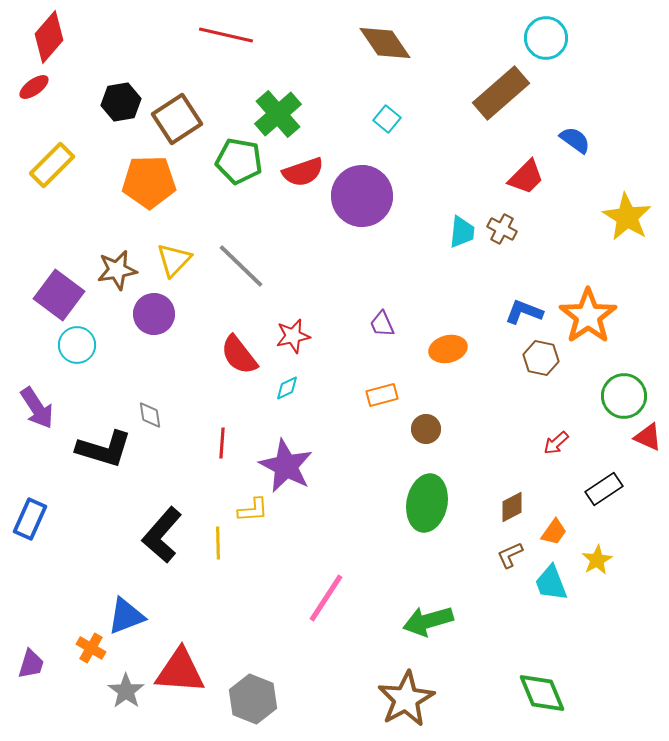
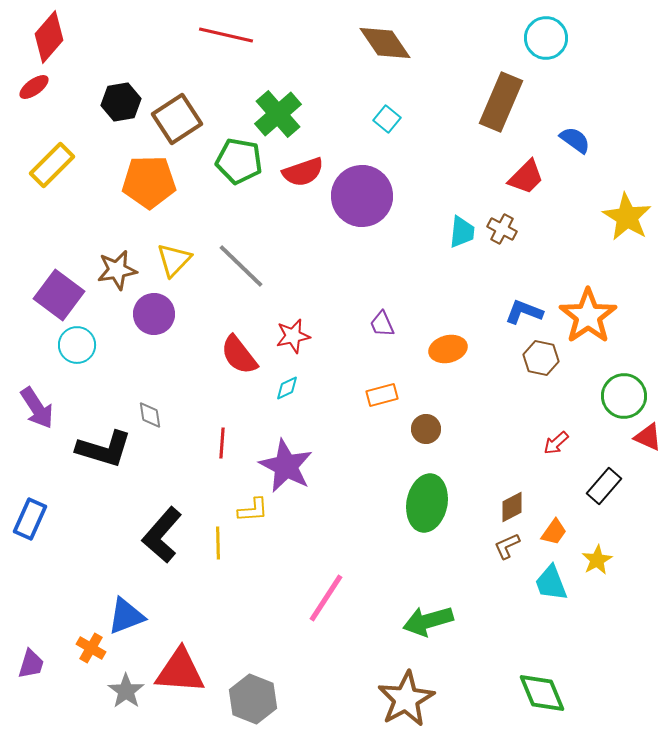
brown rectangle at (501, 93): moved 9 px down; rotated 26 degrees counterclockwise
black rectangle at (604, 489): moved 3 px up; rotated 15 degrees counterclockwise
brown L-shape at (510, 555): moved 3 px left, 9 px up
